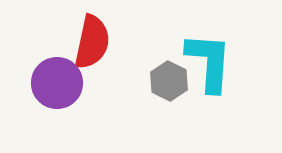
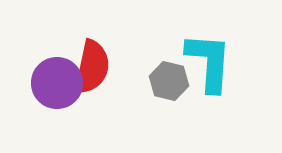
red semicircle: moved 25 px down
gray hexagon: rotated 12 degrees counterclockwise
